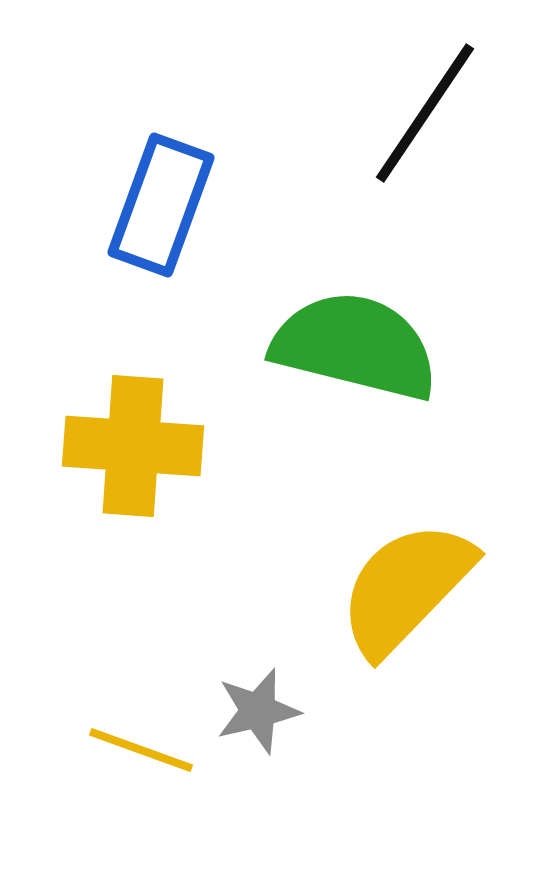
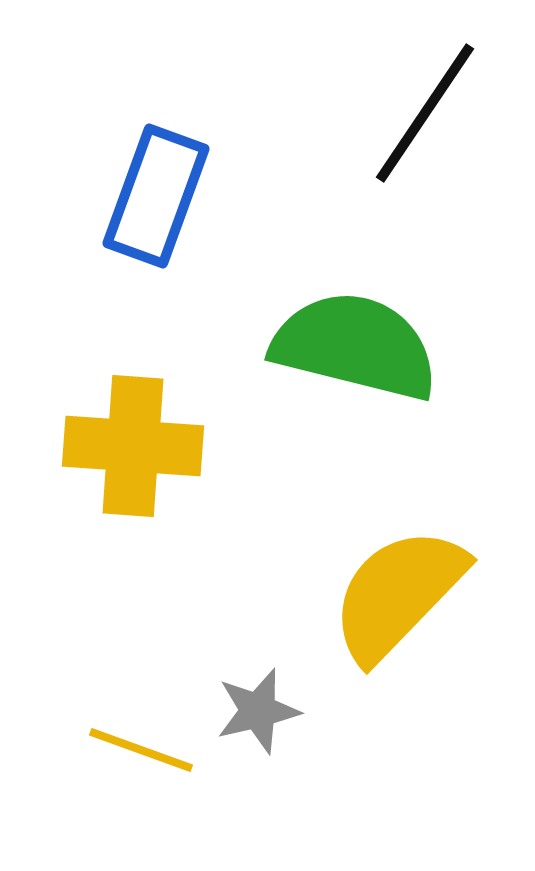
blue rectangle: moved 5 px left, 9 px up
yellow semicircle: moved 8 px left, 6 px down
